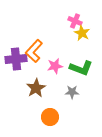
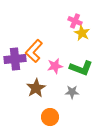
purple cross: moved 1 px left
